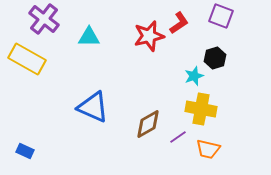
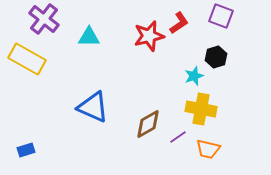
black hexagon: moved 1 px right, 1 px up
blue rectangle: moved 1 px right, 1 px up; rotated 42 degrees counterclockwise
